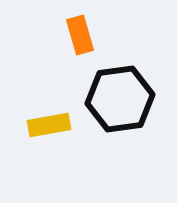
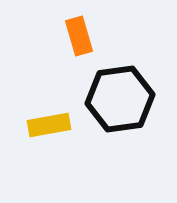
orange rectangle: moved 1 px left, 1 px down
